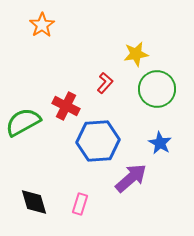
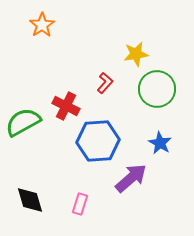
black diamond: moved 4 px left, 2 px up
